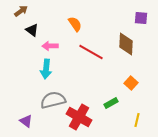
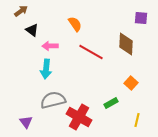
purple triangle: moved 1 px down; rotated 16 degrees clockwise
